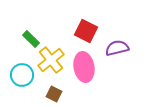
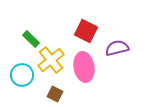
brown square: moved 1 px right
